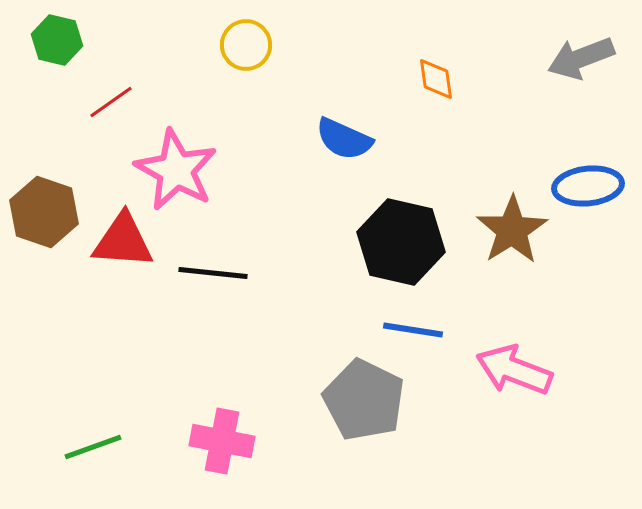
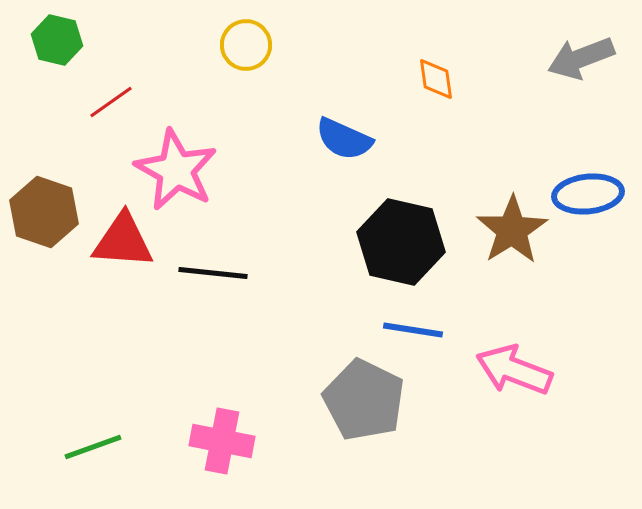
blue ellipse: moved 8 px down
